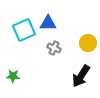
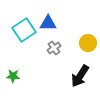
cyan square: rotated 10 degrees counterclockwise
gray cross: rotated 32 degrees clockwise
black arrow: moved 1 px left
